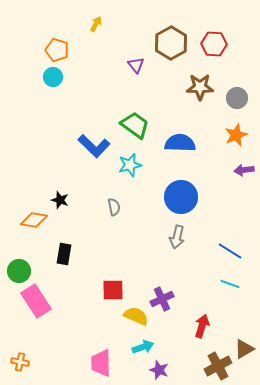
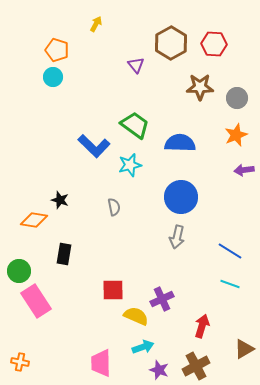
brown cross: moved 22 px left
